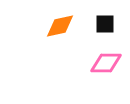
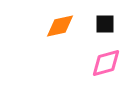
pink diamond: rotated 16 degrees counterclockwise
